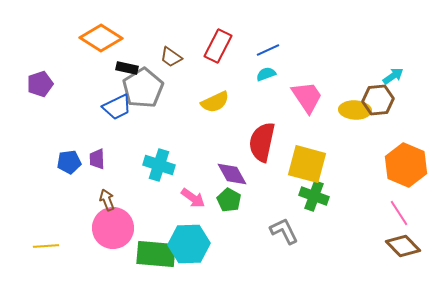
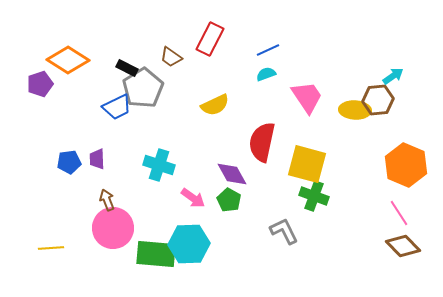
orange diamond: moved 33 px left, 22 px down
red rectangle: moved 8 px left, 7 px up
black rectangle: rotated 15 degrees clockwise
yellow semicircle: moved 3 px down
yellow line: moved 5 px right, 2 px down
